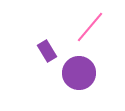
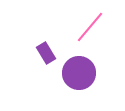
purple rectangle: moved 1 px left, 2 px down
